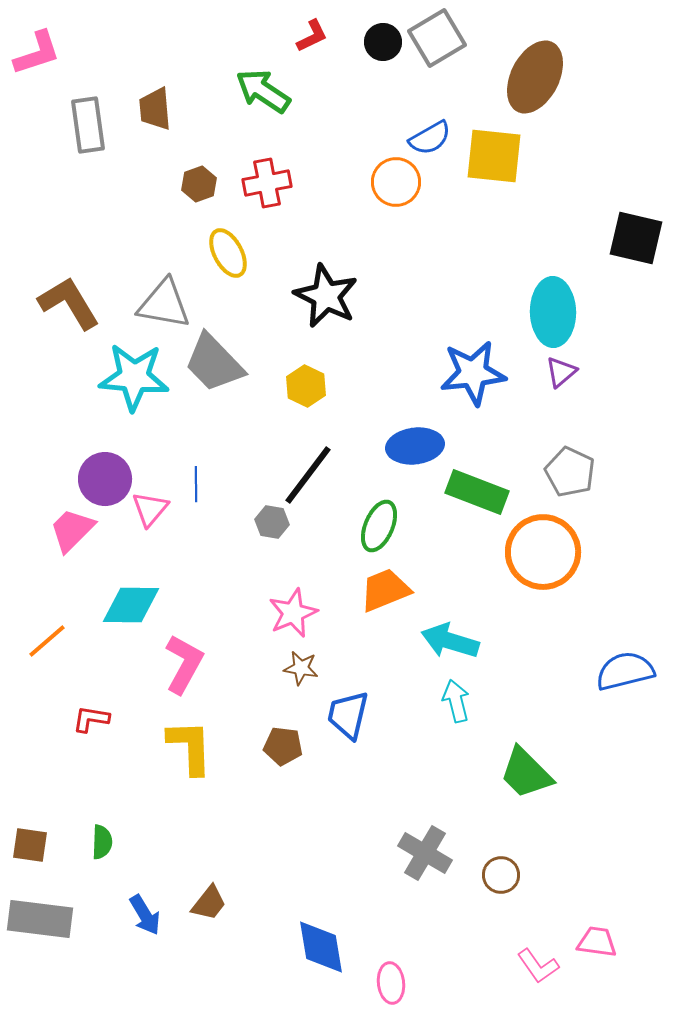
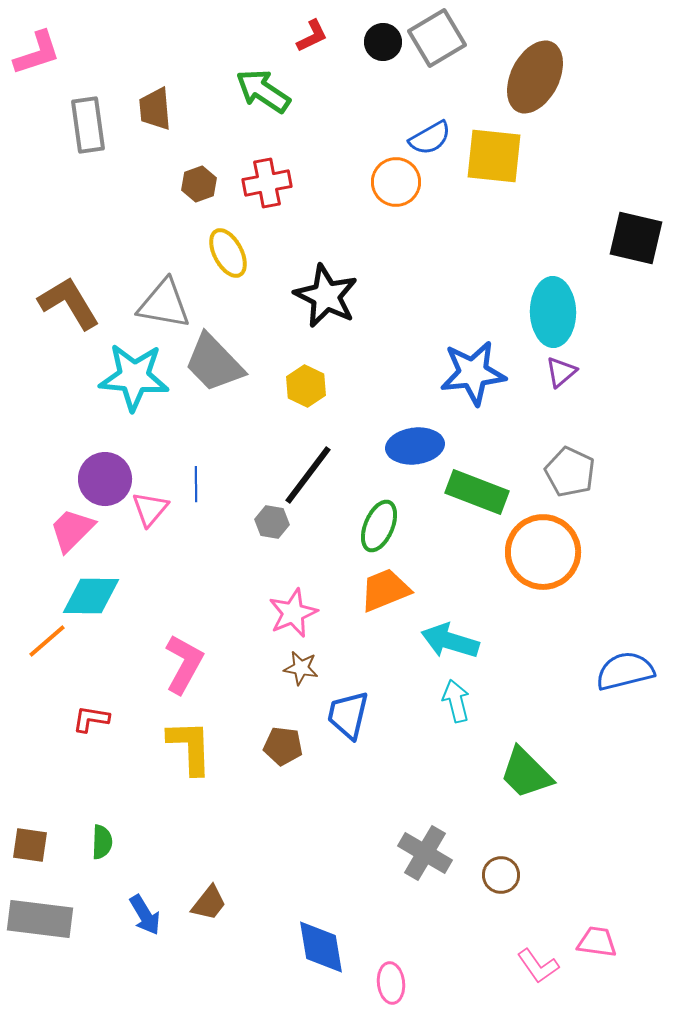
cyan diamond at (131, 605): moved 40 px left, 9 px up
